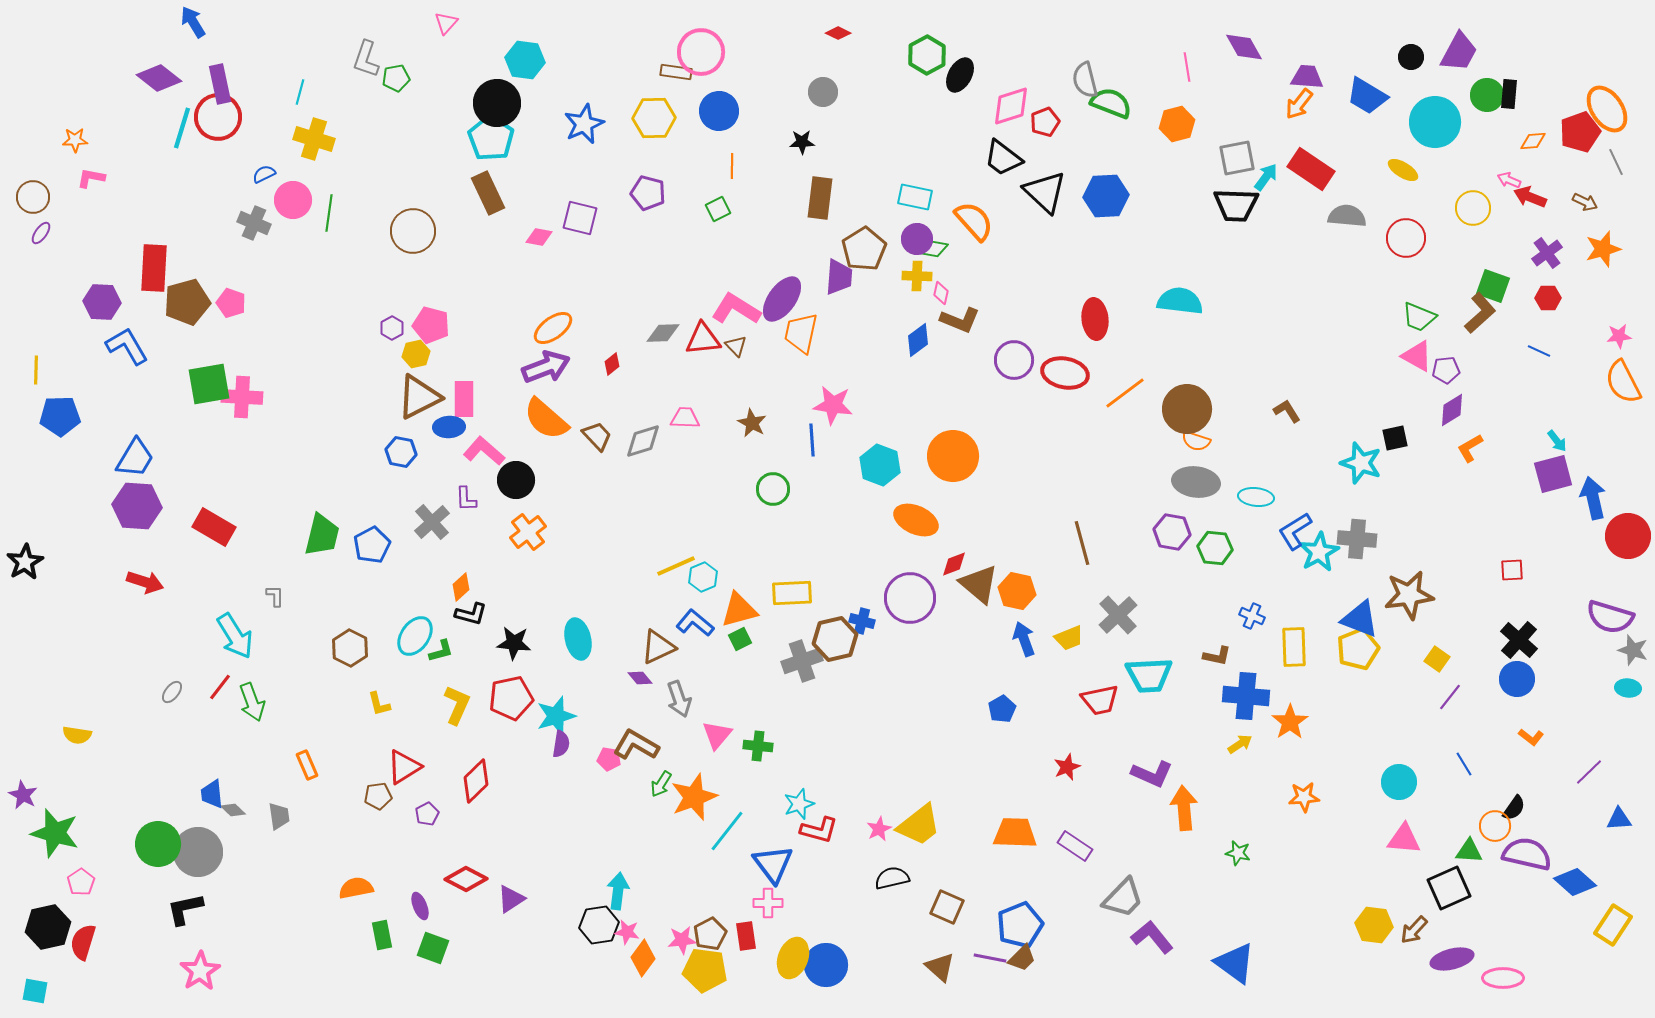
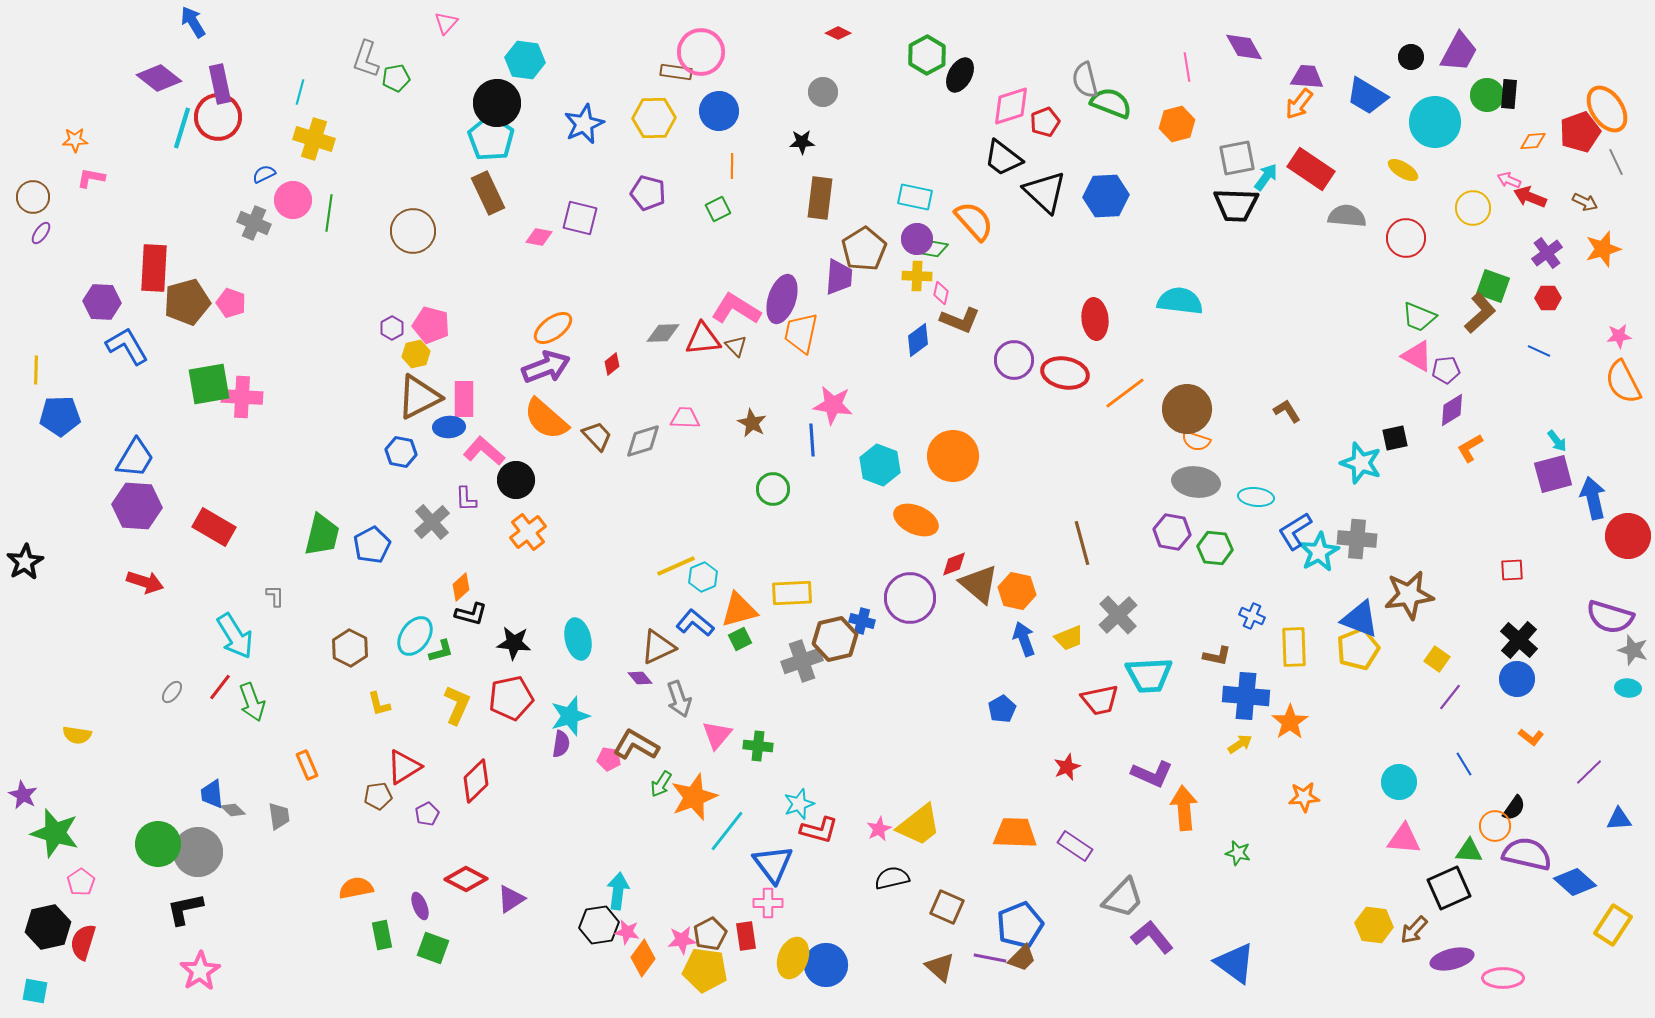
purple ellipse at (782, 299): rotated 18 degrees counterclockwise
cyan star at (556, 716): moved 14 px right
